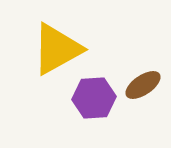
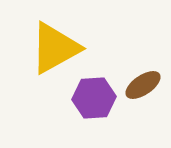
yellow triangle: moved 2 px left, 1 px up
